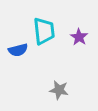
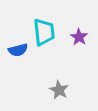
cyan trapezoid: moved 1 px down
gray star: rotated 18 degrees clockwise
